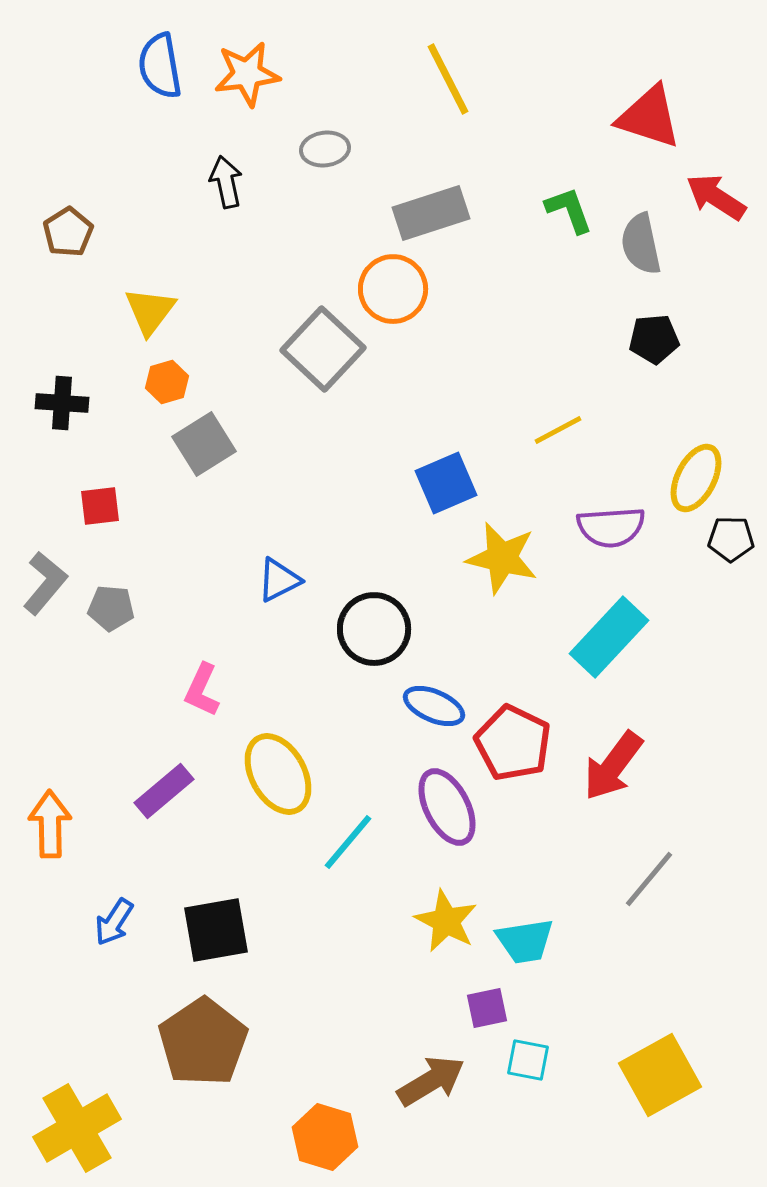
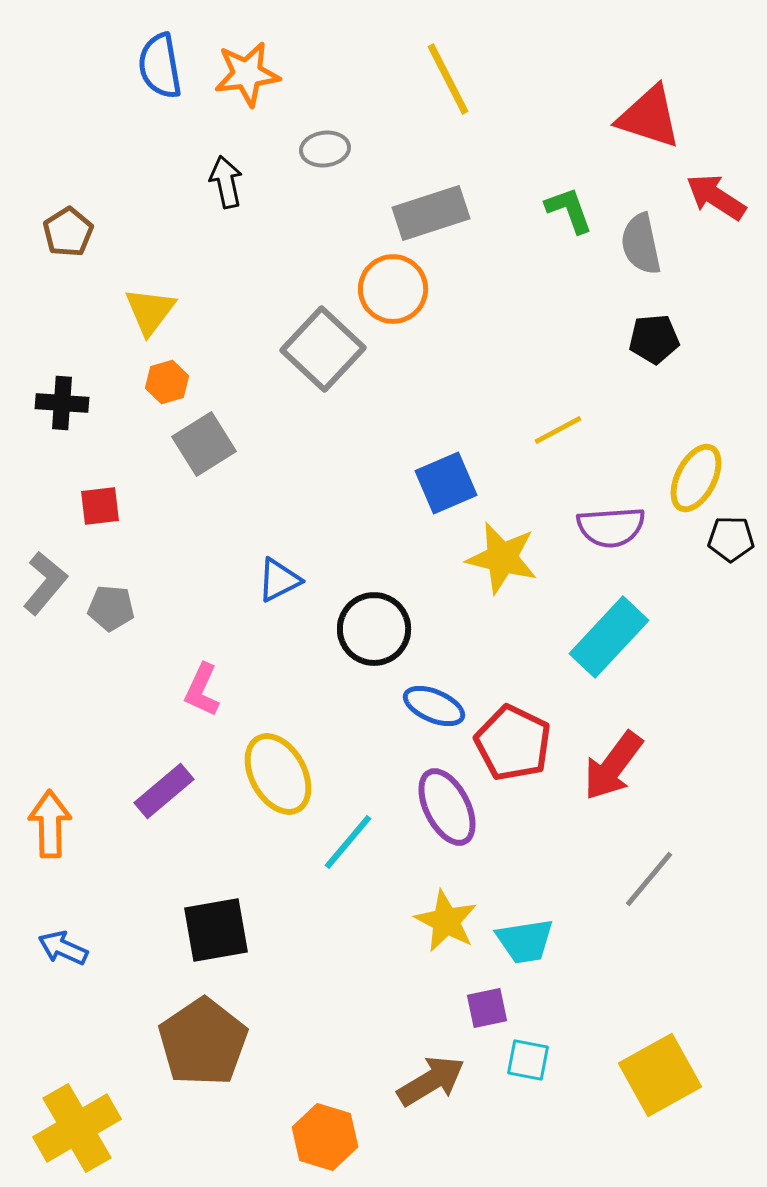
blue arrow at (114, 922): moved 51 px left, 26 px down; rotated 81 degrees clockwise
